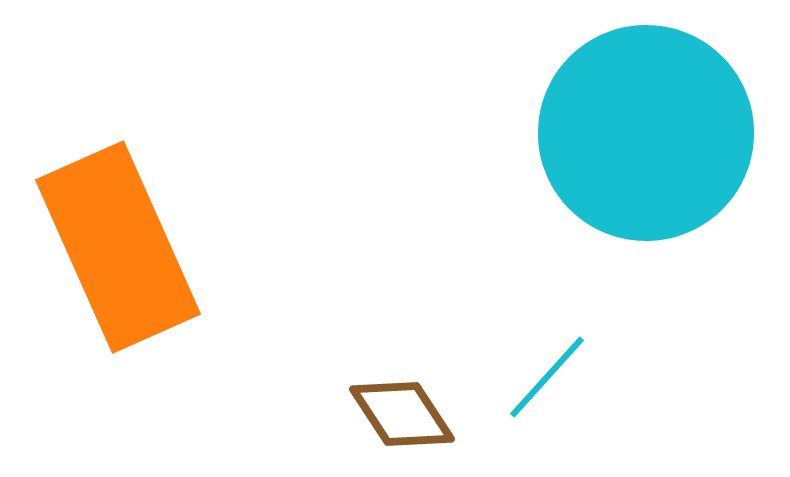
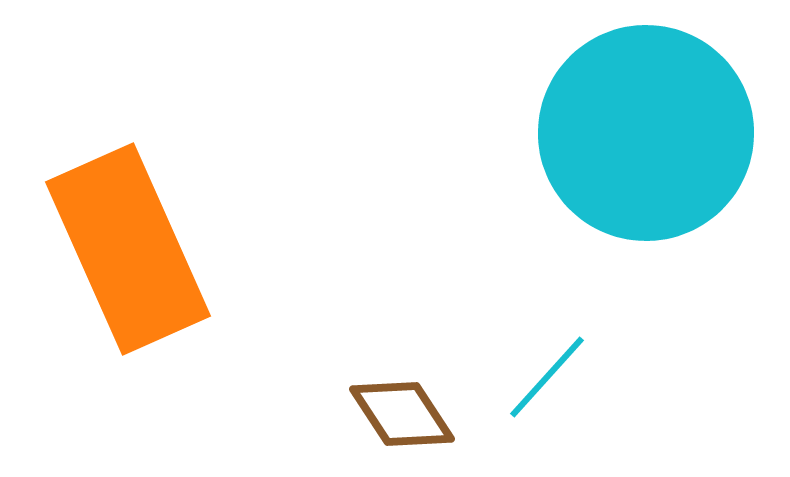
orange rectangle: moved 10 px right, 2 px down
